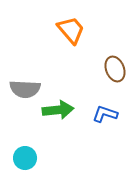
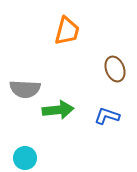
orange trapezoid: moved 4 px left, 1 px down; rotated 56 degrees clockwise
blue L-shape: moved 2 px right, 2 px down
